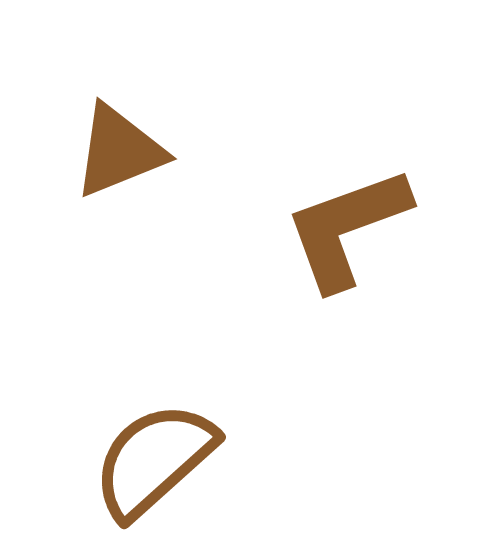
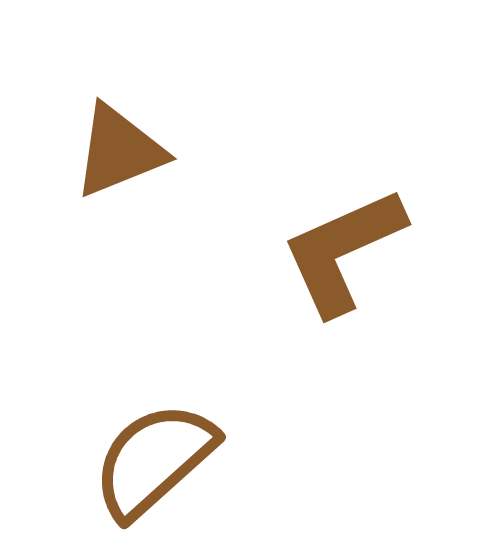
brown L-shape: moved 4 px left, 23 px down; rotated 4 degrees counterclockwise
